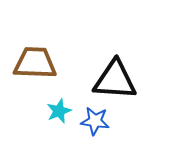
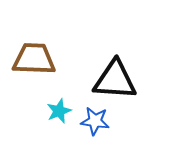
brown trapezoid: moved 1 px left, 4 px up
